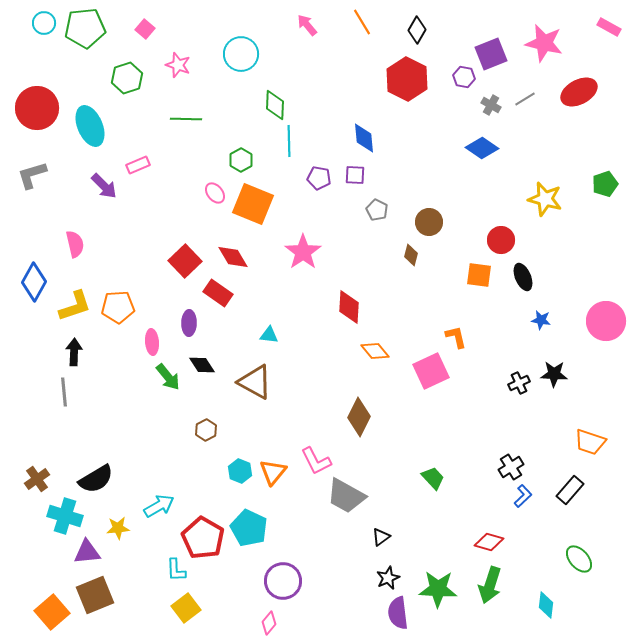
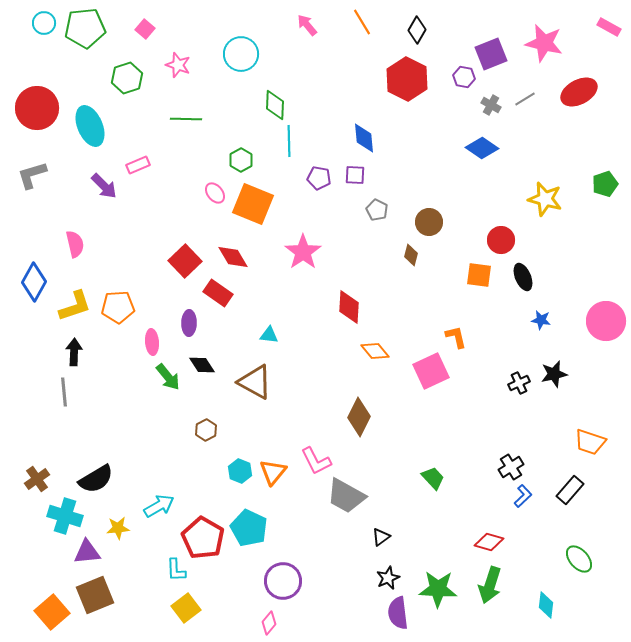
black star at (554, 374): rotated 16 degrees counterclockwise
